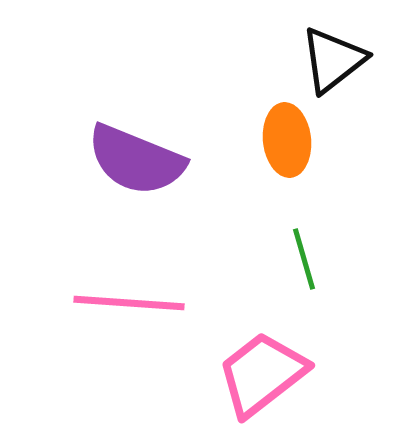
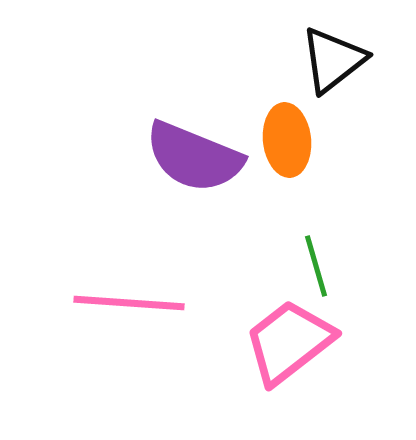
purple semicircle: moved 58 px right, 3 px up
green line: moved 12 px right, 7 px down
pink trapezoid: moved 27 px right, 32 px up
